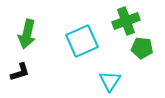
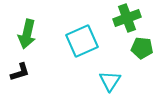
green cross: moved 1 px right, 3 px up
